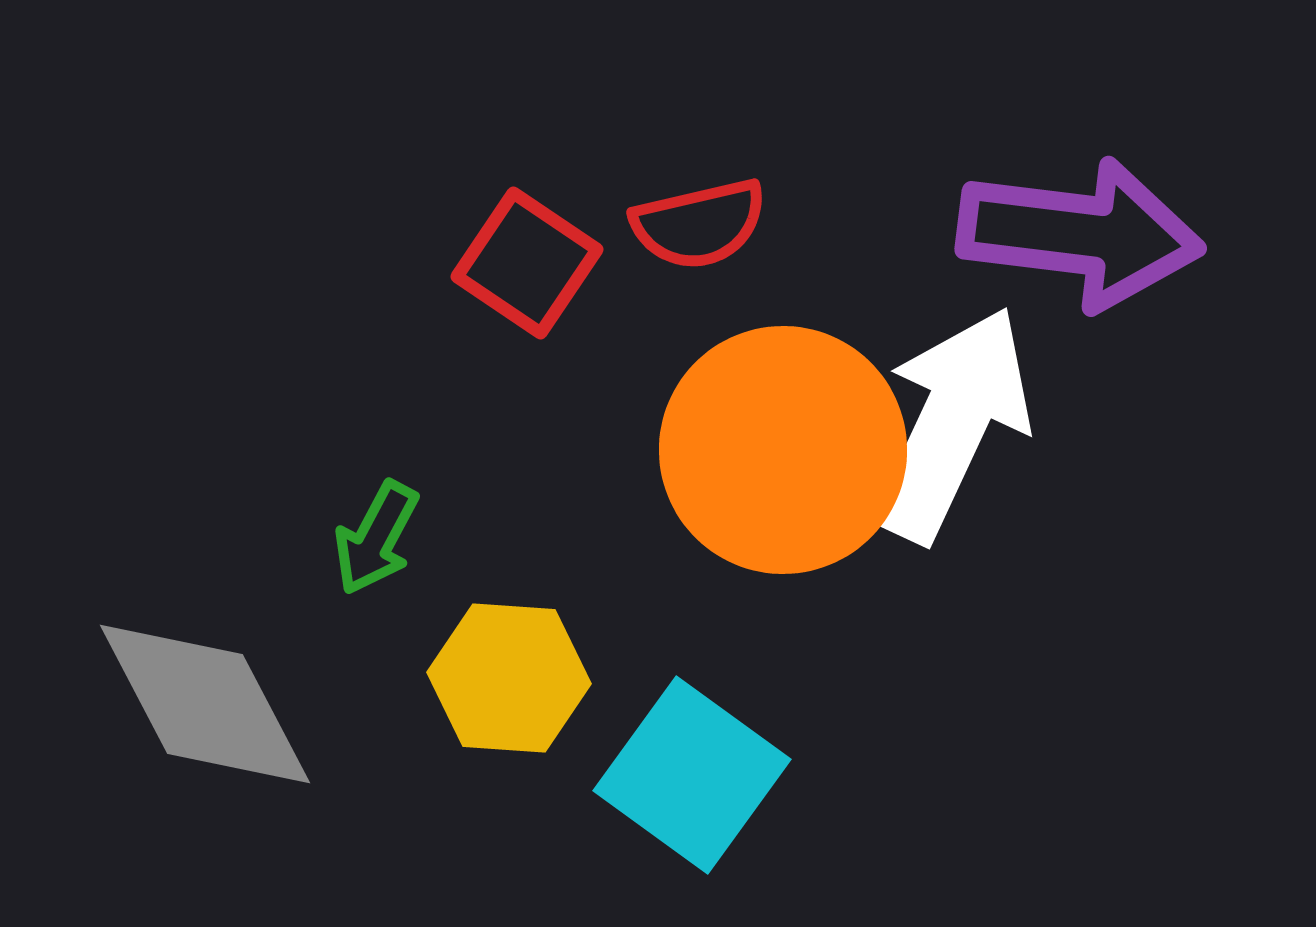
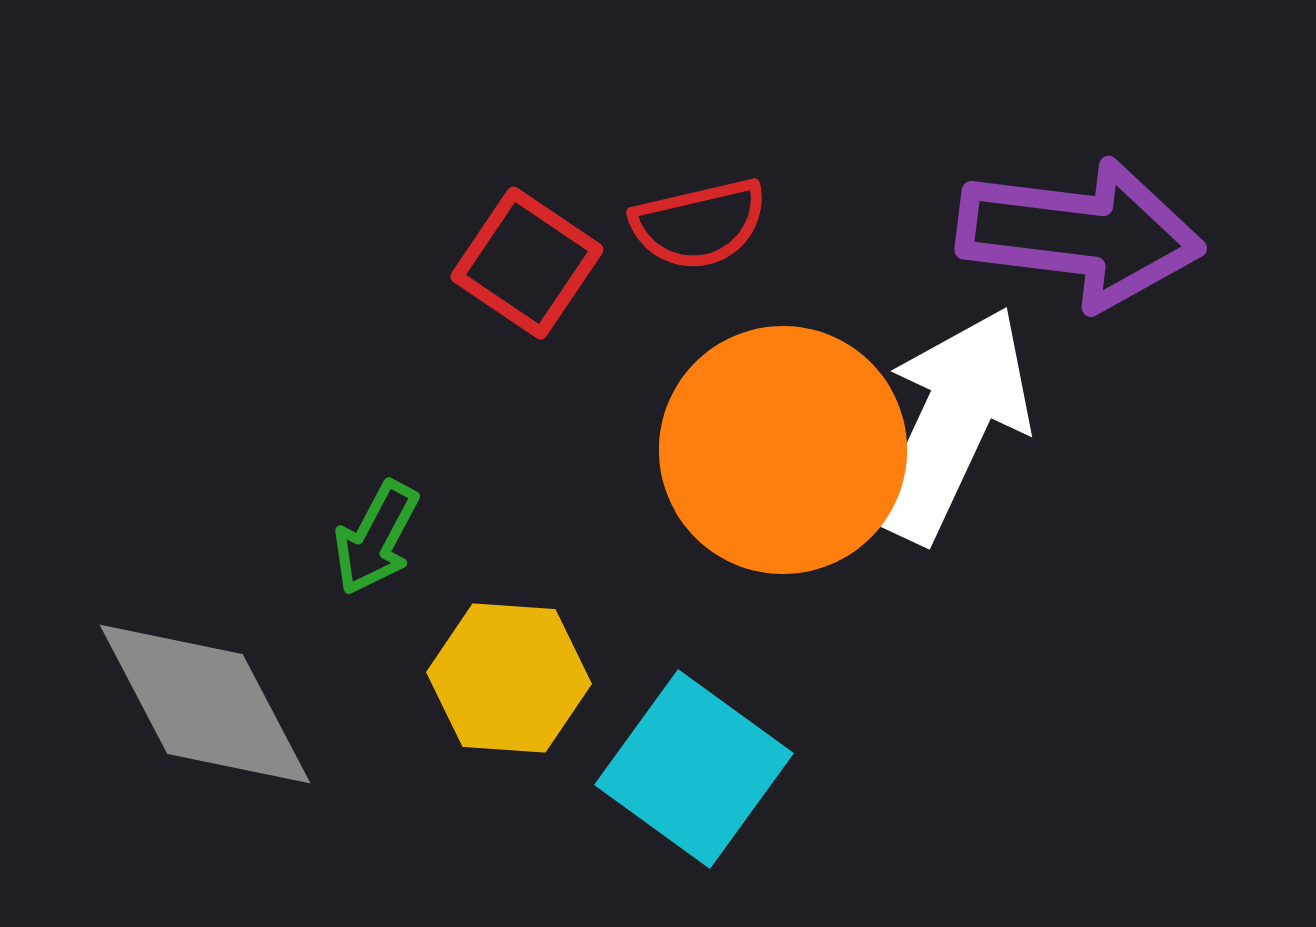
cyan square: moved 2 px right, 6 px up
